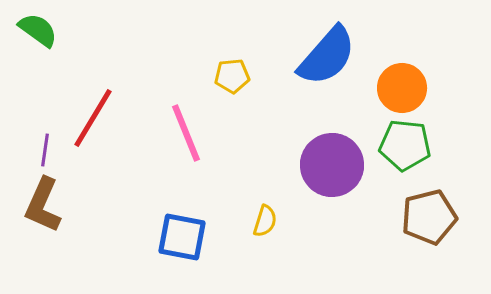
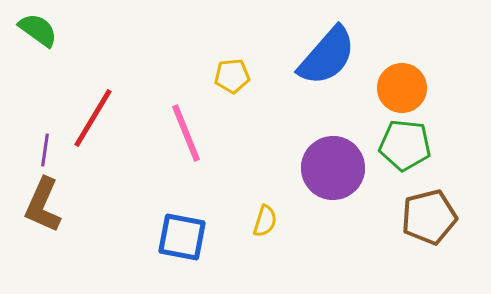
purple circle: moved 1 px right, 3 px down
